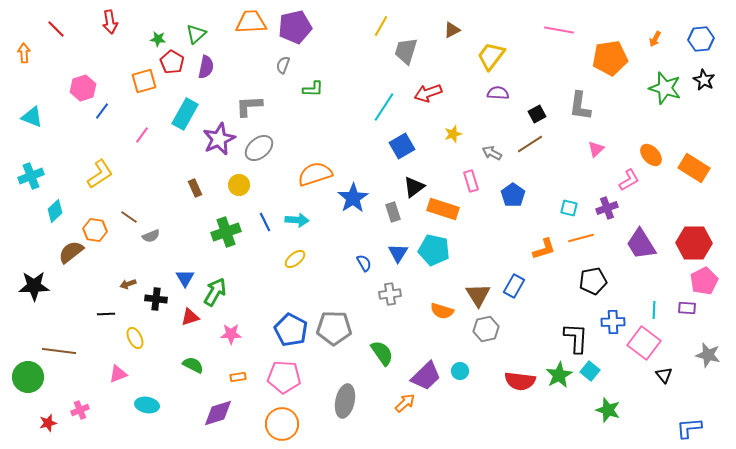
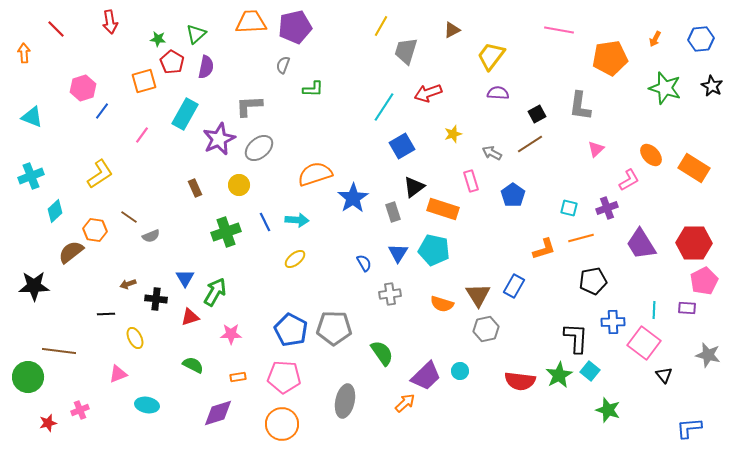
black star at (704, 80): moved 8 px right, 6 px down
orange semicircle at (442, 311): moved 7 px up
